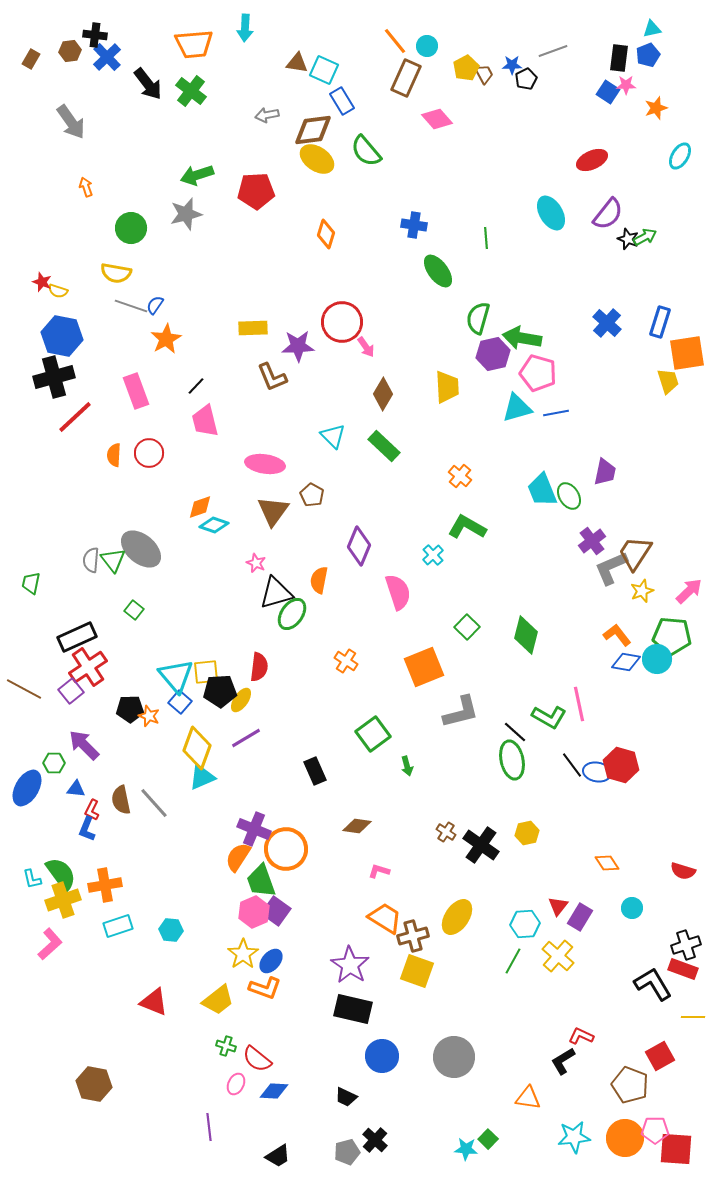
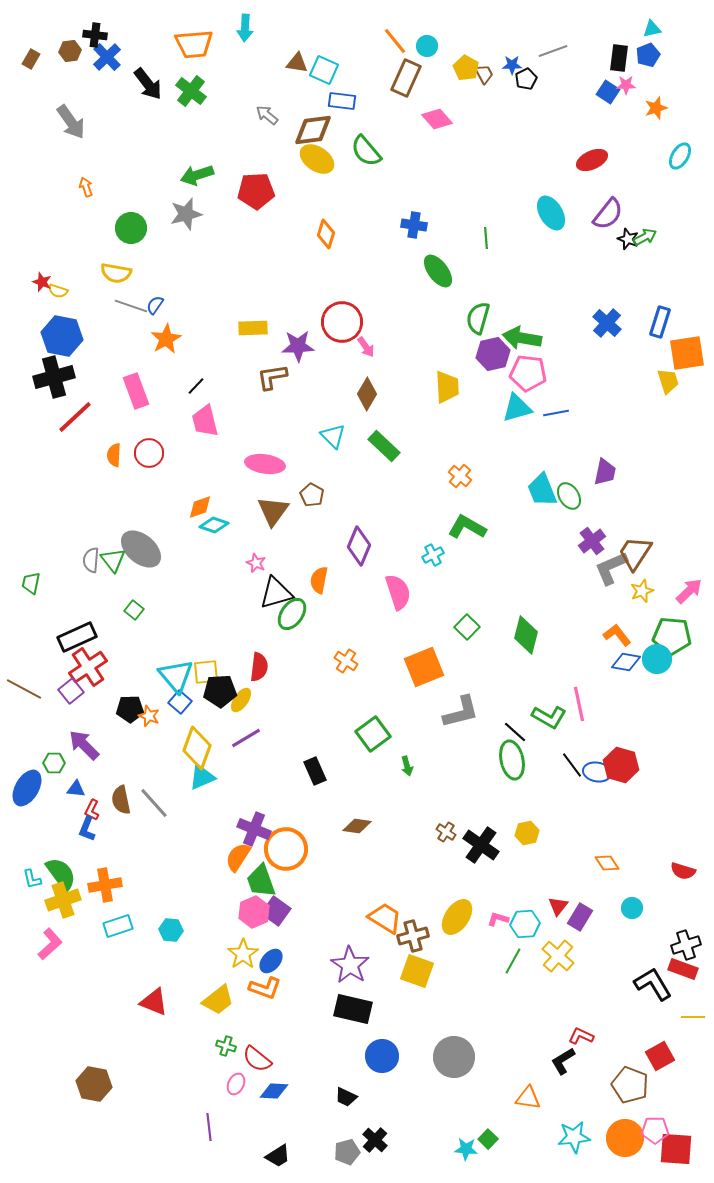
yellow pentagon at (466, 68): rotated 15 degrees counterclockwise
blue rectangle at (342, 101): rotated 52 degrees counterclockwise
gray arrow at (267, 115): rotated 50 degrees clockwise
pink pentagon at (538, 373): moved 10 px left; rotated 9 degrees counterclockwise
brown L-shape at (272, 377): rotated 104 degrees clockwise
brown diamond at (383, 394): moved 16 px left
cyan cross at (433, 555): rotated 15 degrees clockwise
pink L-shape at (379, 871): moved 119 px right, 48 px down
